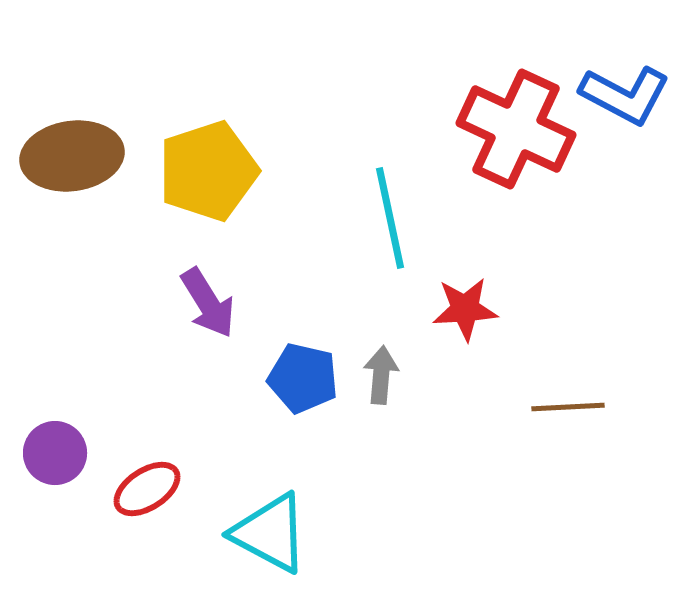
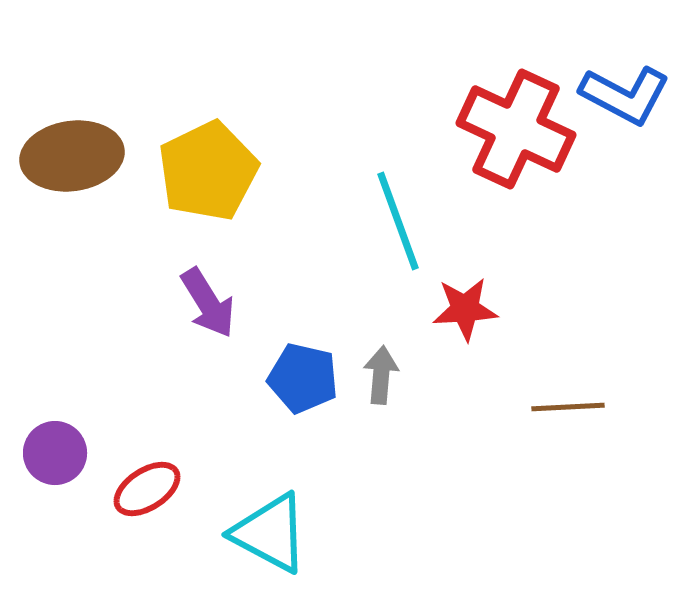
yellow pentagon: rotated 8 degrees counterclockwise
cyan line: moved 8 px right, 3 px down; rotated 8 degrees counterclockwise
